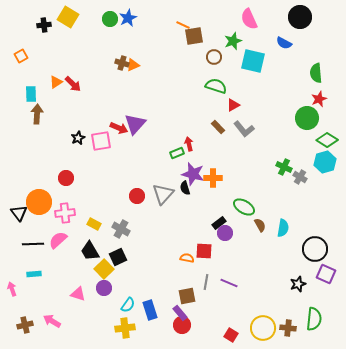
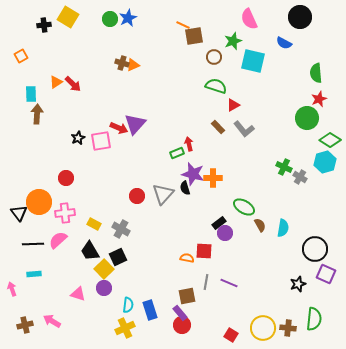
green diamond at (327, 140): moved 3 px right
cyan semicircle at (128, 305): rotated 28 degrees counterclockwise
yellow cross at (125, 328): rotated 18 degrees counterclockwise
